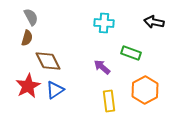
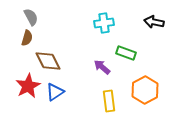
cyan cross: rotated 12 degrees counterclockwise
green rectangle: moved 5 px left
blue triangle: moved 2 px down
